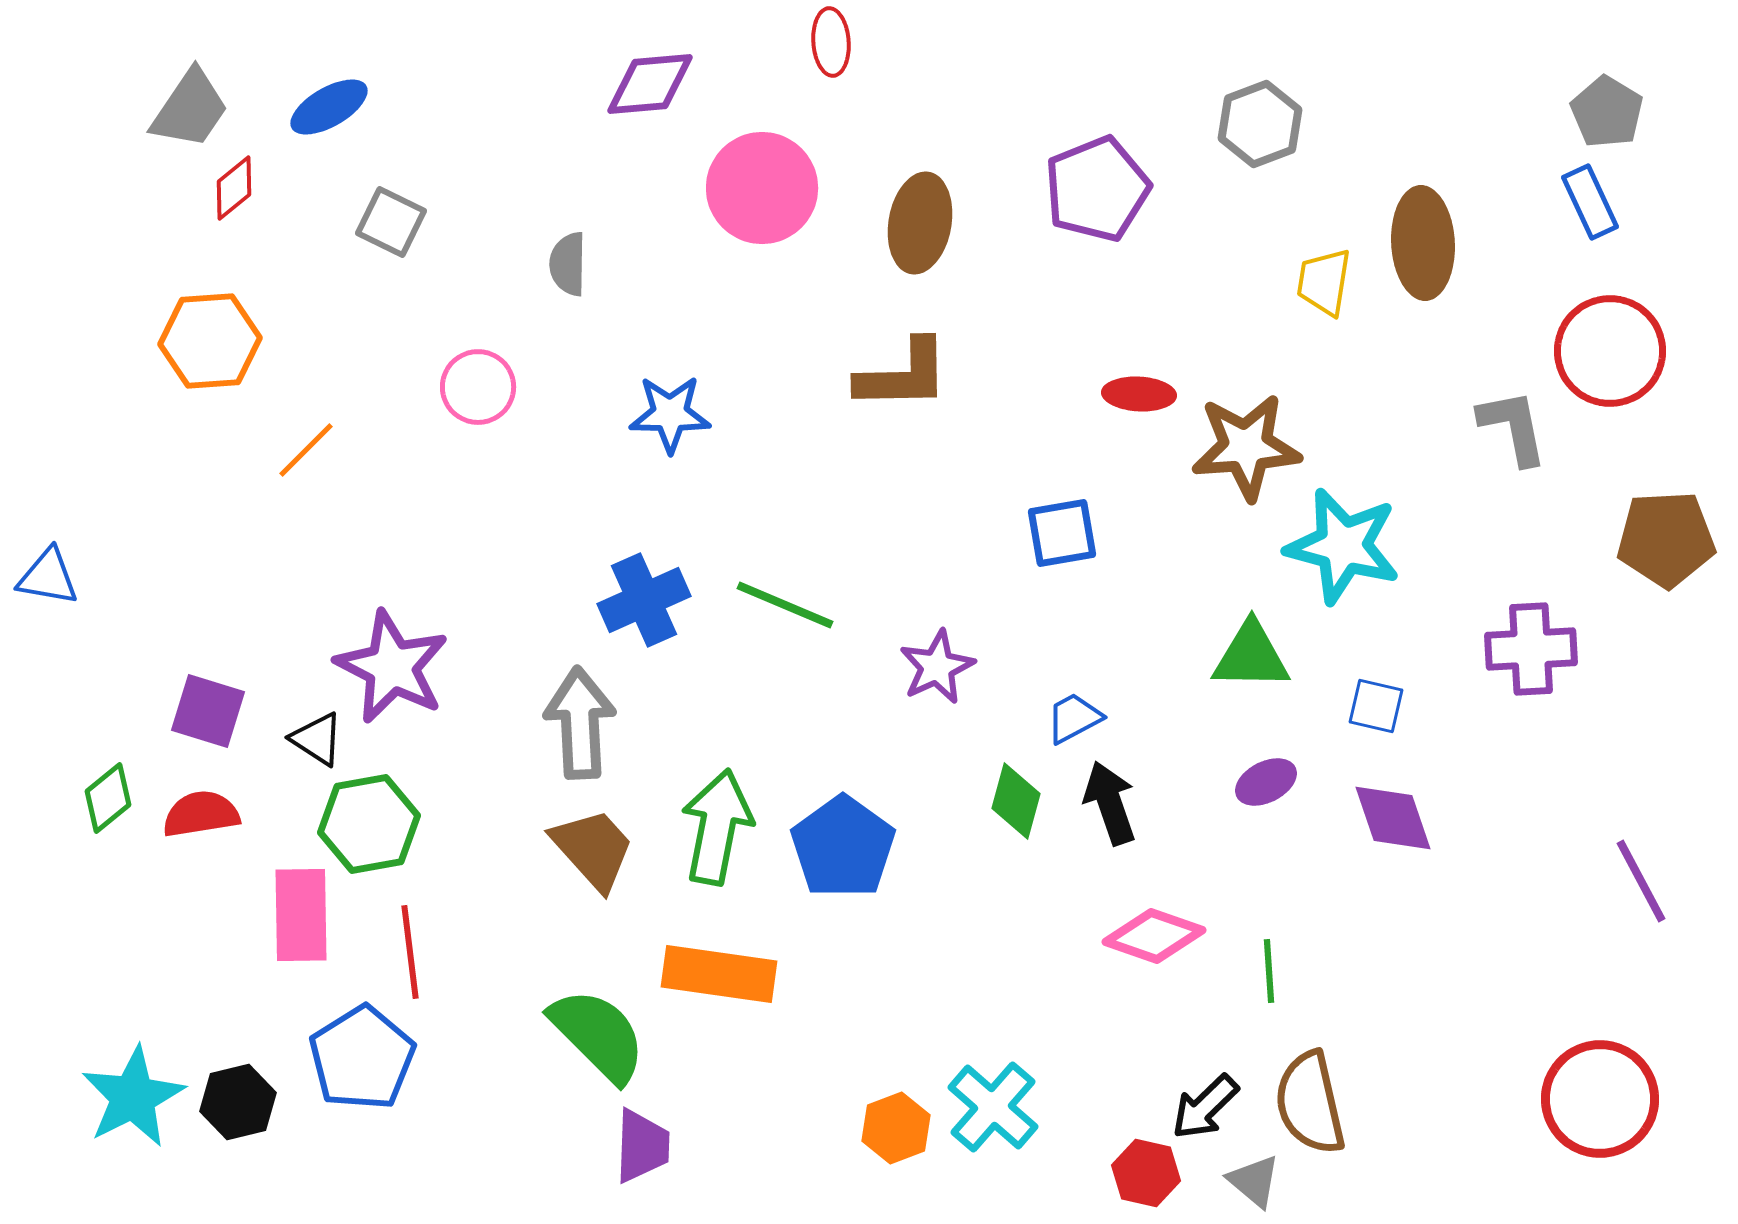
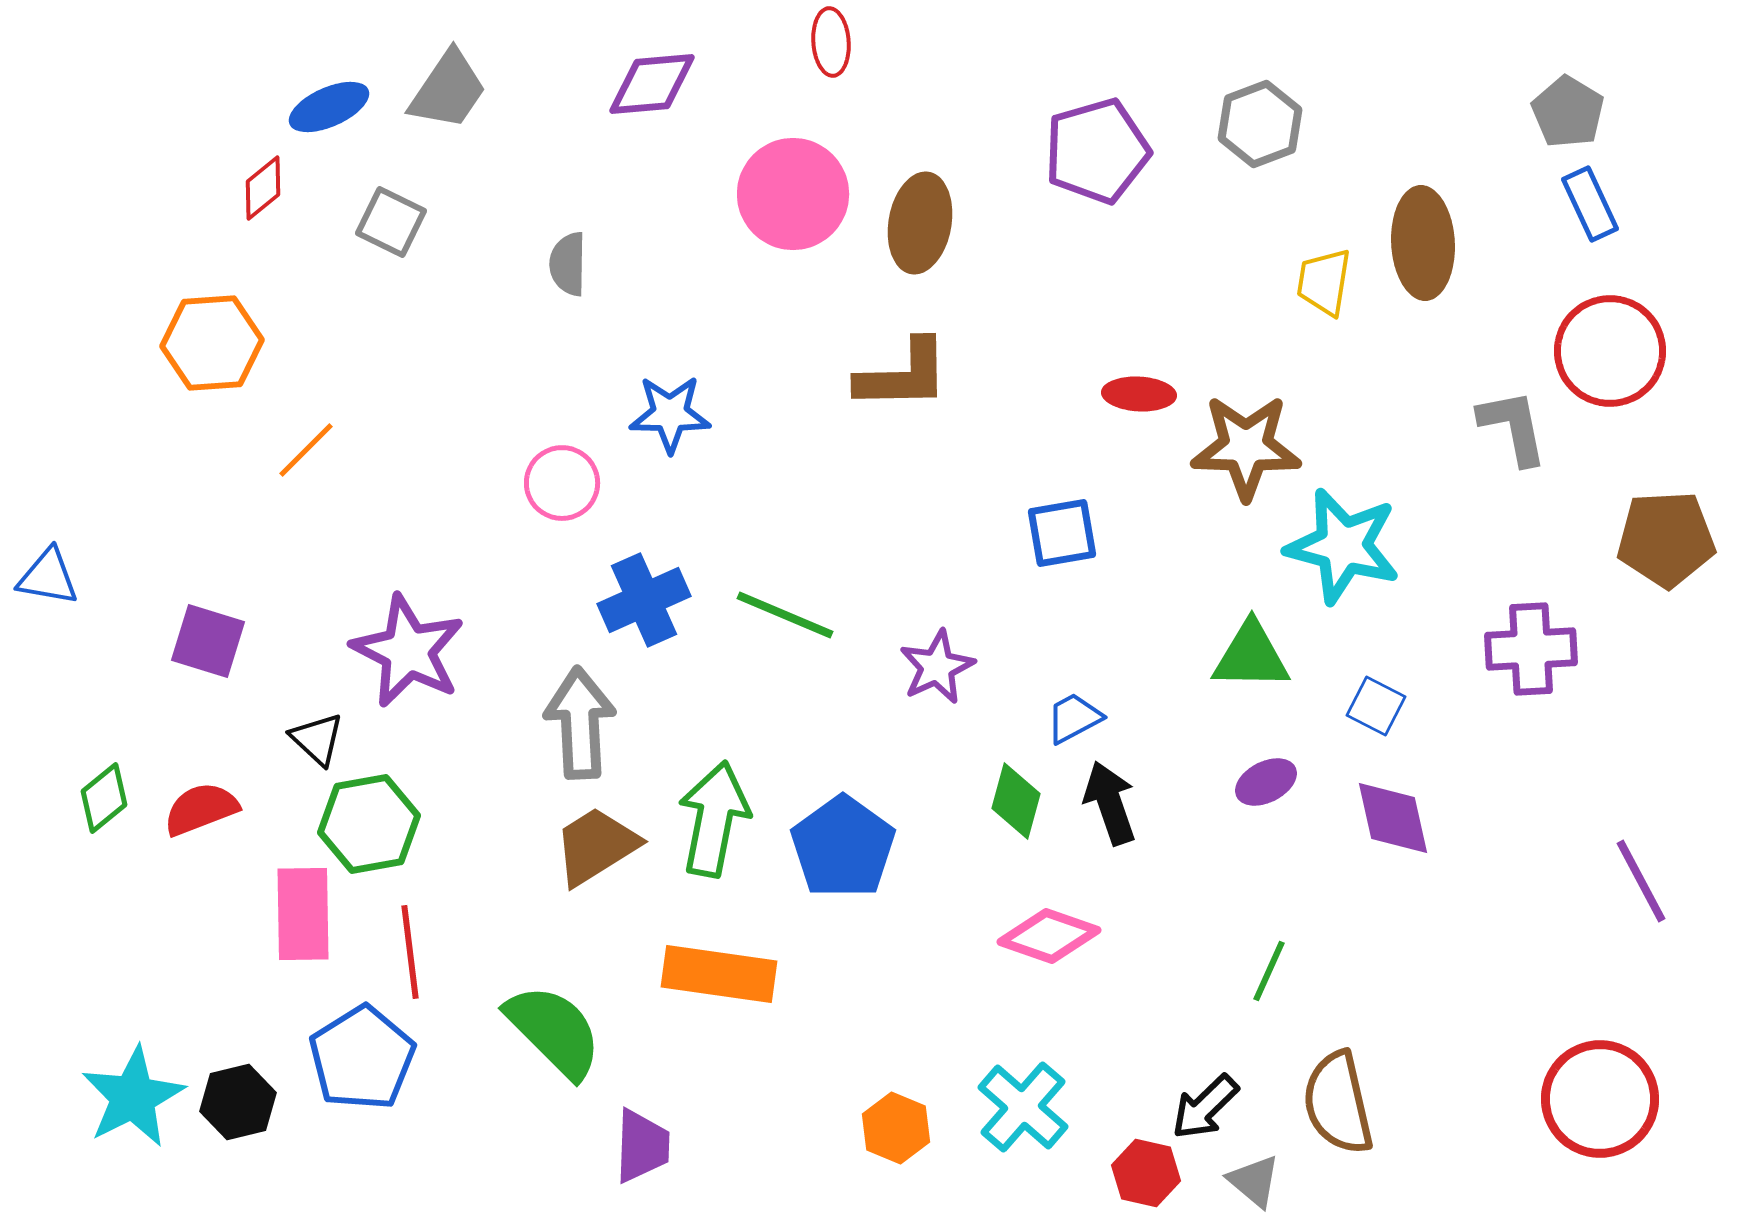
purple diamond at (650, 84): moved 2 px right
blue ellipse at (329, 107): rotated 6 degrees clockwise
gray trapezoid at (190, 109): moved 258 px right, 19 px up
gray pentagon at (1607, 112): moved 39 px left
red diamond at (234, 188): moved 29 px right
pink circle at (762, 188): moved 31 px right, 6 px down
purple pentagon at (1097, 189): moved 38 px up; rotated 6 degrees clockwise
blue rectangle at (1590, 202): moved 2 px down
orange hexagon at (210, 341): moved 2 px right, 2 px down
pink circle at (478, 387): moved 84 px right, 96 px down
brown star at (1246, 447): rotated 6 degrees clockwise
green line at (785, 605): moved 10 px down
purple star at (392, 667): moved 16 px right, 16 px up
blue square at (1376, 706): rotated 14 degrees clockwise
purple square at (208, 711): moved 70 px up
black triangle at (317, 739): rotated 10 degrees clockwise
green diamond at (108, 798): moved 4 px left
red semicircle at (201, 814): moved 5 px up; rotated 12 degrees counterclockwise
purple diamond at (1393, 818): rotated 6 degrees clockwise
green arrow at (717, 827): moved 3 px left, 8 px up
brown trapezoid at (593, 849): moved 3 px right, 3 px up; rotated 80 degrees counterclockwise
pink rectangle at (301, 915): moved 2 px right, 1 px up
pink diamond at (1154, 936): moved 105 px left
green line at (1269, 971): rotated 28 degrees clockwise
green semicircle at (598, 1035): moved 44 px left, 4 px up
brown semicircle at (1310, 1103): moved 28 px right
cyan cross at (993, 1107): moved 30 px right
orange hexagon at (896, 1128): rotated 16 degrees counterclockwise
